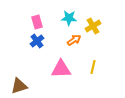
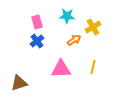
cyan star: moved 2 px left, 2 px up
yellow cross: moved 1 px down
brown triangle: moved 3 px up
